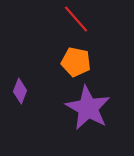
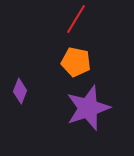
red line: rotated 72 degrees clockwise
purple star: rotated 24 degrees clockwise
